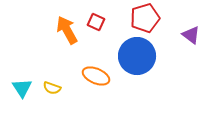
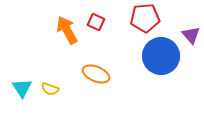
red pentagon: rotated 12 degrees clockwise
purple triangle: rotated 12 degrees clockwise
blue circle: moved 24 px right
orange ellipse: moved 2 px up
yellow semicircle: moved 2 px left, 1 px down
